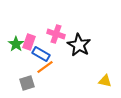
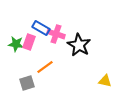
green star: rotated 28 degrees counterclockwise
blue rectangle: moved 26 px up
